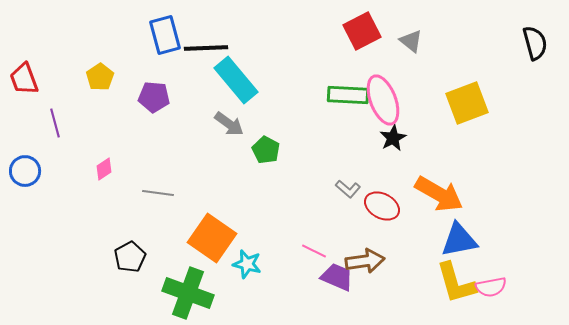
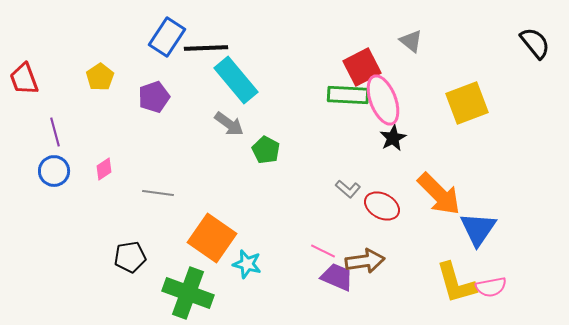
red square: moved 36 px down
blue rectangle: moved 2 px right, 2 px down; rotated 48 degrees clockwise
black semicircle: rotated 24 degrees counterclockwise
purple pentagon: rotated 24 degrees counterclockwise
purple line: moved 9 px down
blue circle: moved 29 px right
orange arrow: rotated 15 degrees clockwise
blue triangle: moved 19 px right, 11 px up; rotated 45 degrees counterclockwise
pink line: moved 9 px right
black pentagon: rotated 20 degrees clockwise
